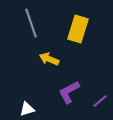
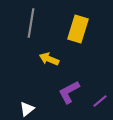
gray line: rotated 28 degrees clockwise
white triangle: rotated 21 degrees counterclockwise
